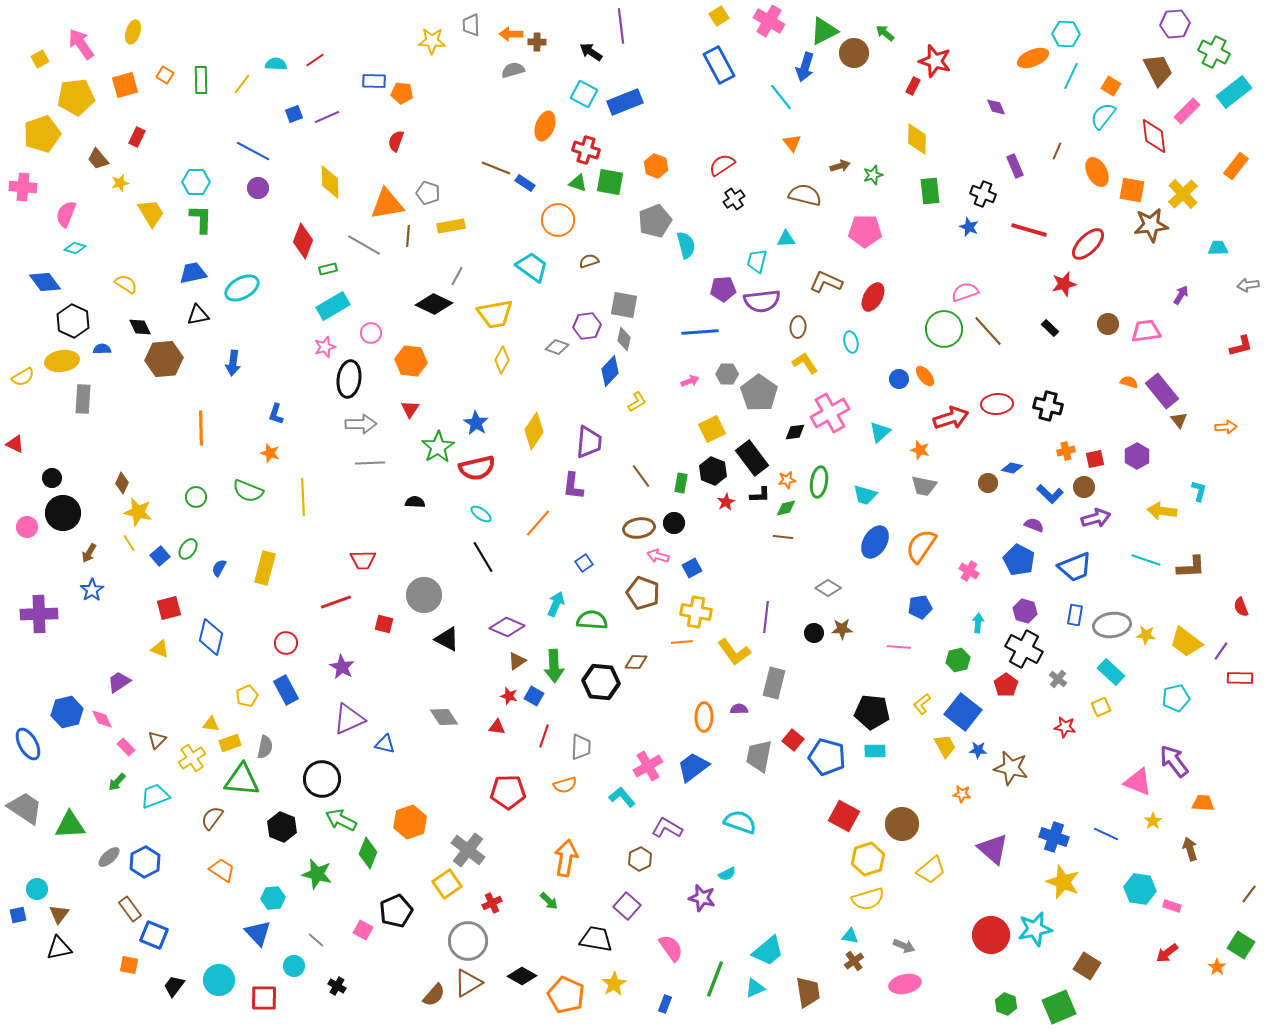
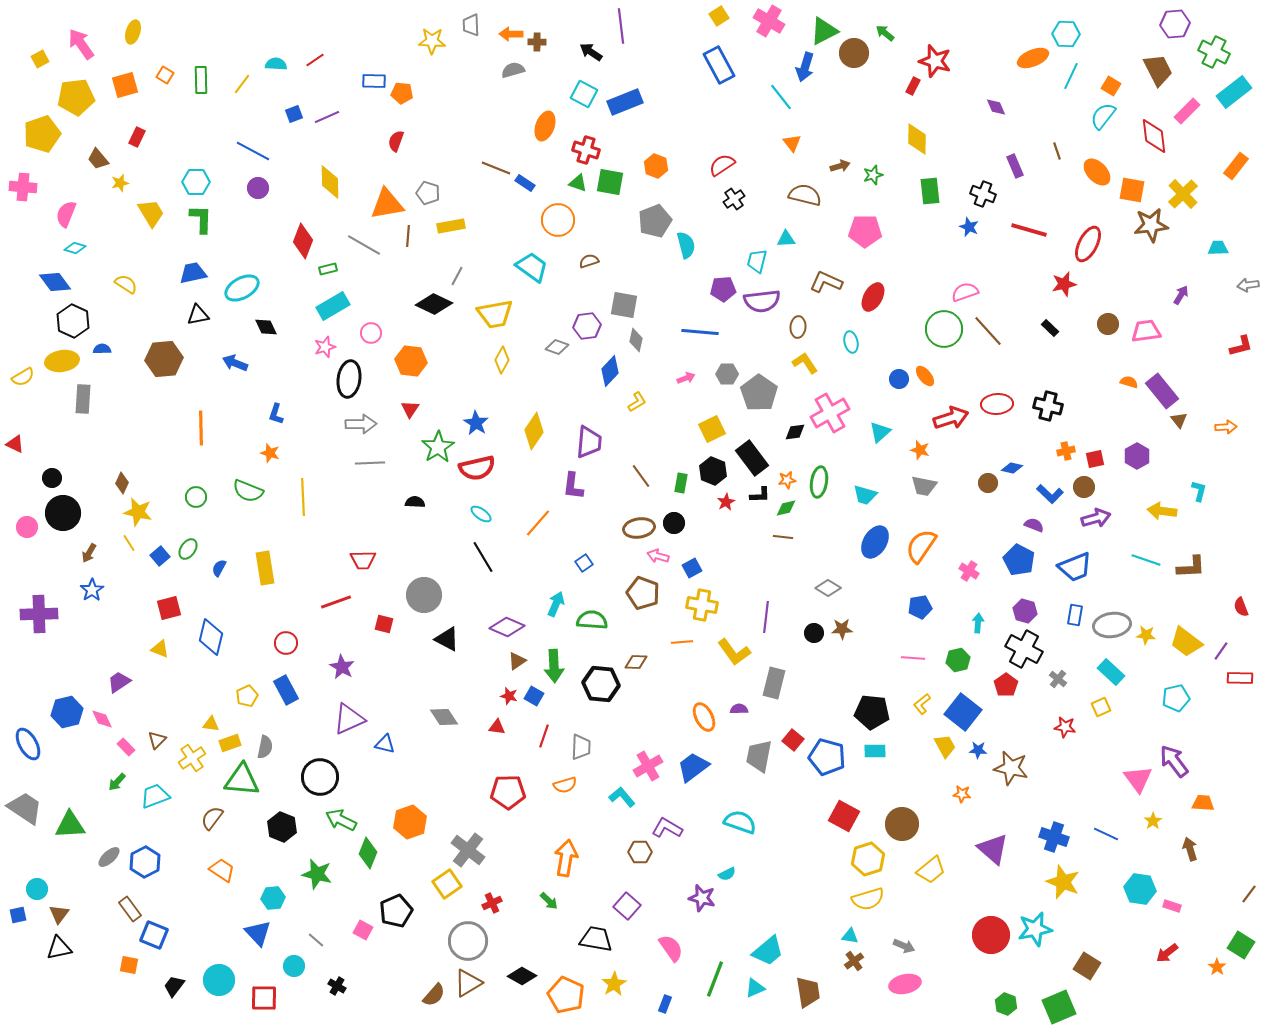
brown line at (1057, 151): rotated 42 degrees counterclockwise
orange ellipse at (1097, 172): rotated 16 degrees counterclockwise
red ellipse at (1088, 244): rotated 18 degrees counterclockwise
blue diamond at (45, 282): moved 10 px right
black diamond at (140, 327): moved 126 px right
blue line at (700, 332): rotated 9 degrees clockwise
gray diamond at (624, 339): moved 12 px right, 1 px down
blue arrow at (233, 363): moved 2 px right; rotated 105 degrees clockwise
pink arrow at (690, 381): moved 4 px left, 3 px up
yellow rectangle at (265, 568): rotated 24 degrees counterclockwise
yellow cross at (696, 612): moved 6 px right, 7 px up
pink line at (899, 647): moved 14 px right, 11 px down
black hexagon at (601, 682): moved 2 px down
orange ellipse at (704, 717): rotated 28 degrees counterclockwise
black circle at (322, 779): moved 2 px left, 2 px up
pink triangle at (1138, 782): moved 3 px up; rotated 32 degrees clockwise
brown hexagon at (640, 859): moved 7 px up; rotated 25 degrees clockwise
